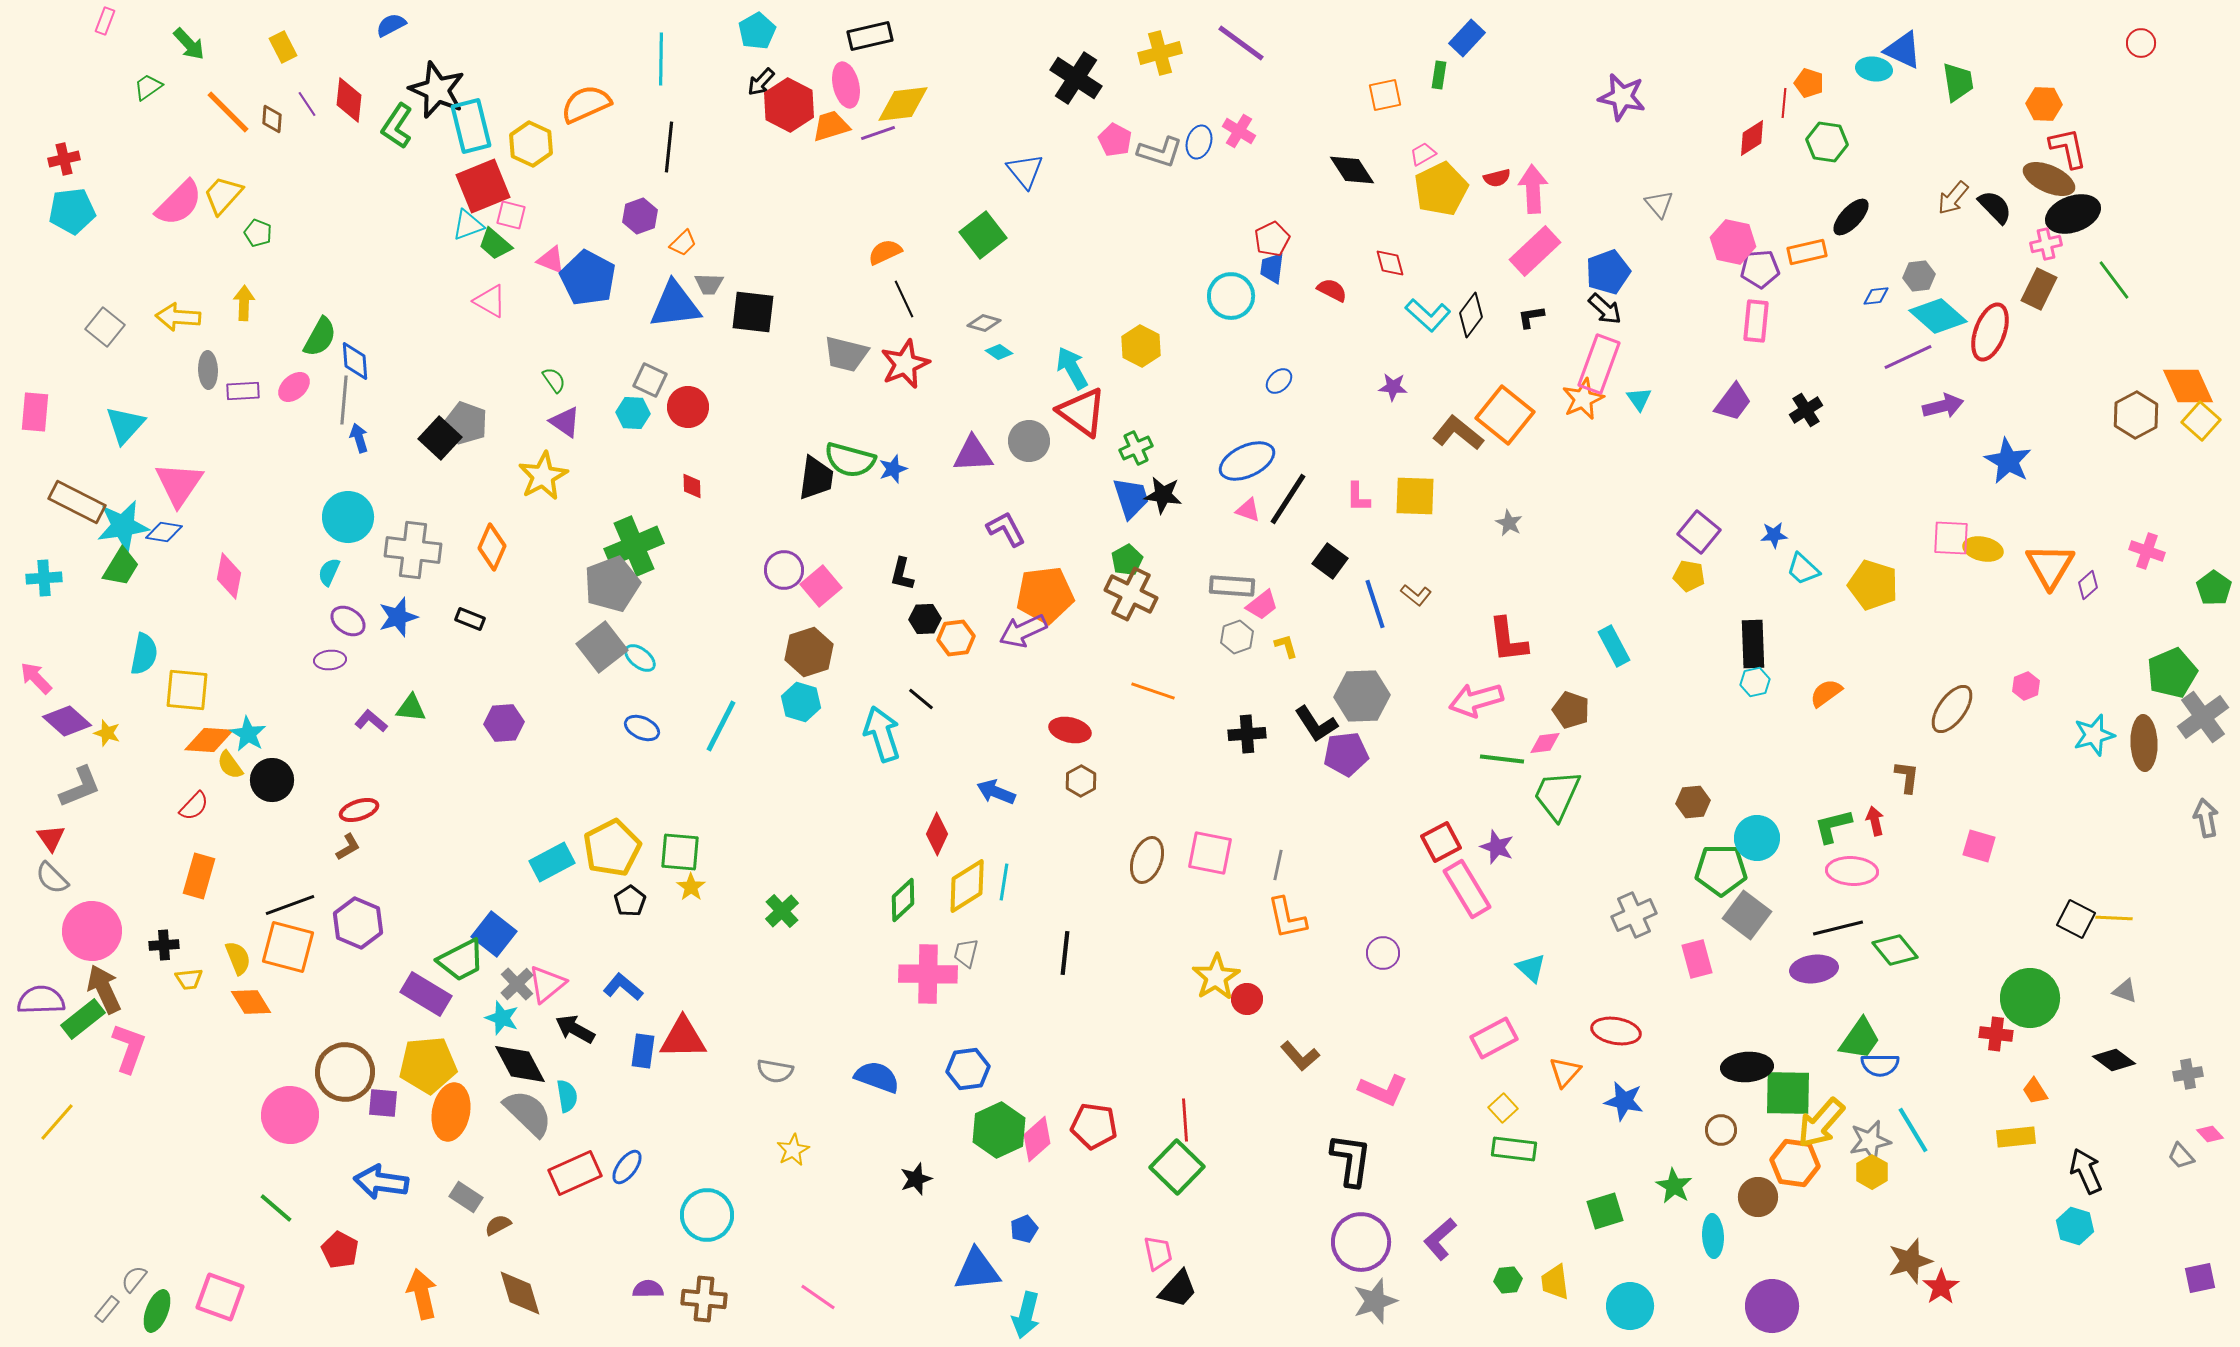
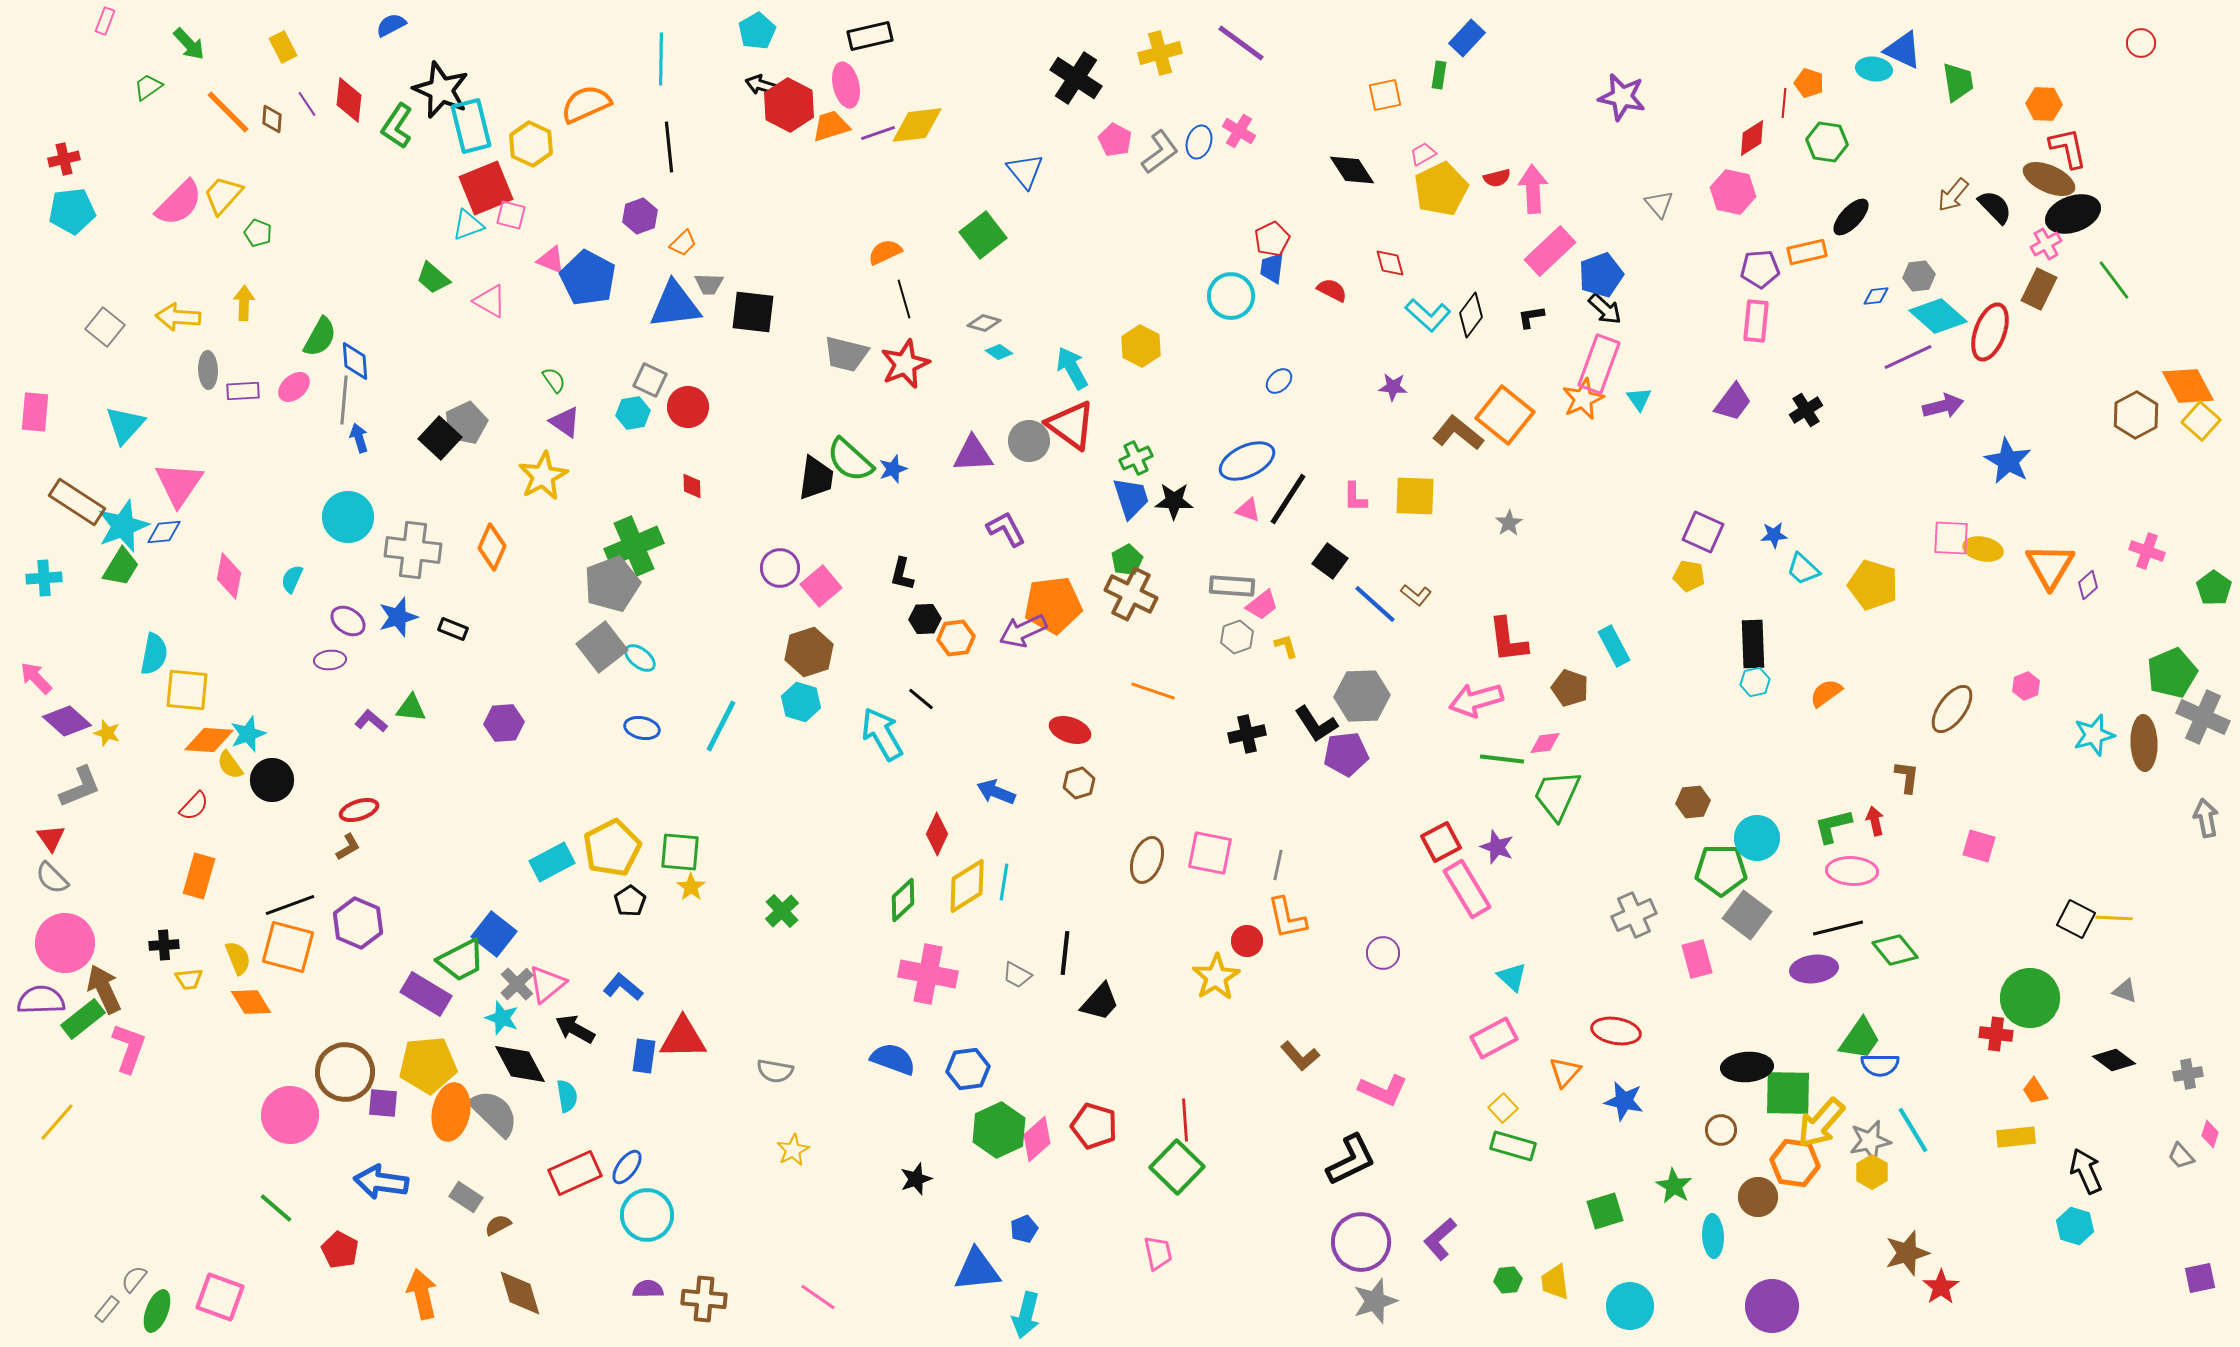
black arrow at (761, 82): moved 3 px down; rotated 64 degrees clockwise
black star at (437, 90): moved 4 px right
yellow diamond at (903, 104): moved 14 px right, 21 px down
black line at (669, 147): rotated 12 degrees counterclockwise
gray L-shape at (1160, 152): rotated 54 degrees counterclockwise
red square at (483, 186): moved 3 px right, 2 px down
brown arrow at (1953, 198): moved 3 px up
pink hexagon at (1733, 242): moved 50 px up
green trapezoid at (495, 244): moved 62 px left, 34 px down
pink cross at (2046, 244): rotated 16 degrees counterclockwise
pink rectangle at (1535, 251): moved 15 px right
blue pentagon at (1608, 272): moved 7 px left, 3 px down
black line at (904, 299): rotated 9 degrees clockwise
orange diamond at (2188, 386): rotated 4 degrees counterclockwise
red triangle at (1082, 412): moved 11 px left, 13 px down
cyan hexagon at (633, 413): rotated 12 degrees counterclockwise
gray pentagon at (466, 423): rotated 27 degrees clockwise
green cross at (1136, 448): moved 10 px down
green semicircle at (850, 460): rotated 27 degrees clockwise
black star at (1163, 495): moved 11 px right, 6 px down; rotated 6 degrees counterclockwise
pink L-shape at (1358, 497): moved 3 px left
brown rectangle at (77, 502): rotated 6 degrees clockwise
gray star at (1509, 523): rotated 12 degrees clockwise
cyan star at (123, 526): rotated 12 degrees counterclockwise
blue diamond at (164, 532): rotated 15 degrees counterclockwise
purple square at (1699, 532): moved 4 px right; rotated 15 degrees counterclockwise
purple circle at (784, 570): moved 4 px left, 2 px up
cyan semicircle at (329, 572): moved 37 px left, 7 px down
orange pentagon at (1045, 595): moved 8 px right, 10 px down
blue line at (1375, 604): rotated 30 degrees counterclockwise
black rectangle at (470, 619): moved 17 px left, 10 px down
cyan semicircle at (144, 654): moved 10 px right
brown pentagon at (1571, 710): moved 1 px left, 22 px up
gray cross at (2203, 717): rotated 30 degrees counterclockwise
blue ellipse at (642, 728): rotated 12 degrees counterclockwise
red ellipse at (1070, 730): rotated 6 degrees clockwise
cyan star at (248, 734): rotated 21 degrees clockwise
cyan arrow at (882, 734): rotated 12 degrees counterclockwise
black cross at (1247, 734): rotated 9 degrees counterclockwise
brown hexagon at (1081, 781): moved 2 px left, 2 px down; rotated 12 degrees clockwise
pink circle at (92, 931): moved 27 px left, 12 px down
gray trapezoid at (966, 953): moved 51 px right, 22 px down; rotated 76 degrees counterclockwise
cyan triangle at (1531, 968): moved 19 px left, 9 px down
pink cross at (928, 974): rotated 10 degrees clockwise
red circle at (1247, 999): moved 58 px up
blue rectangle at (643, 1051): moved 1 px right, 5 px down
blue semicircle at (877, 1077): moved 16 px right, 18 px up
gray semicircle at (528, 1113): moved 34 px left
red pentagon at (1094, 1126): rotated 9 degrees clockwise
pink diamond at (2210, 1134): rotated 60 degrees clockwise
green rectangle at (1514, 1149): moved 1 px left, 3 px up; rotated 9 degrees clockwise
black L-shape at (1351, 1160): rotated 56 degrees clockwise
cyan circle at (707, 1215): moved 60 px left
brown star at (1910, 1261): moved 3 px left, 8 px up
black trapezoid at (1178, 1289): moved 78 px left, 287 px up
